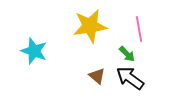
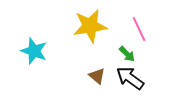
pink line: rotated 15 degrees counterclockwise
